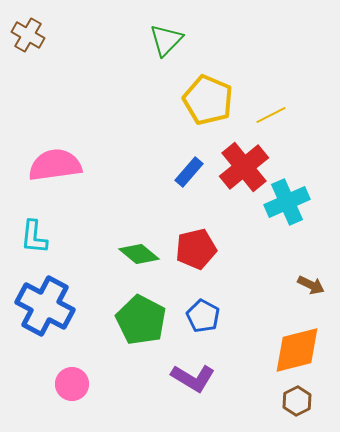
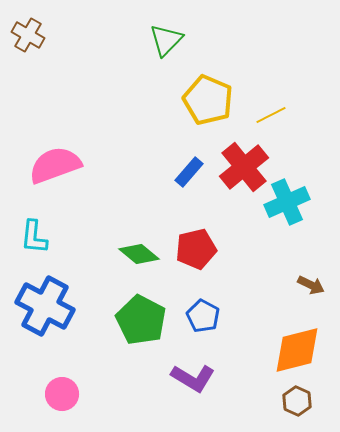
pink semicircle: rotated 12 degrees counterclockwise
pink circle: moved 10 px left, 10 px down
brown hexagon: rotated 8 degrees counterclockwise
